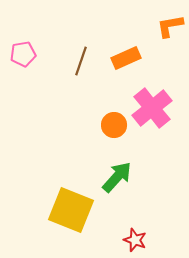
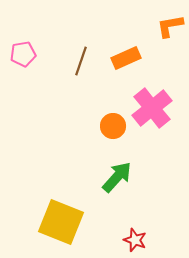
orange circle: moved 1 px left, 1 px down
yellow square: moved 10 px left, 12 px down
